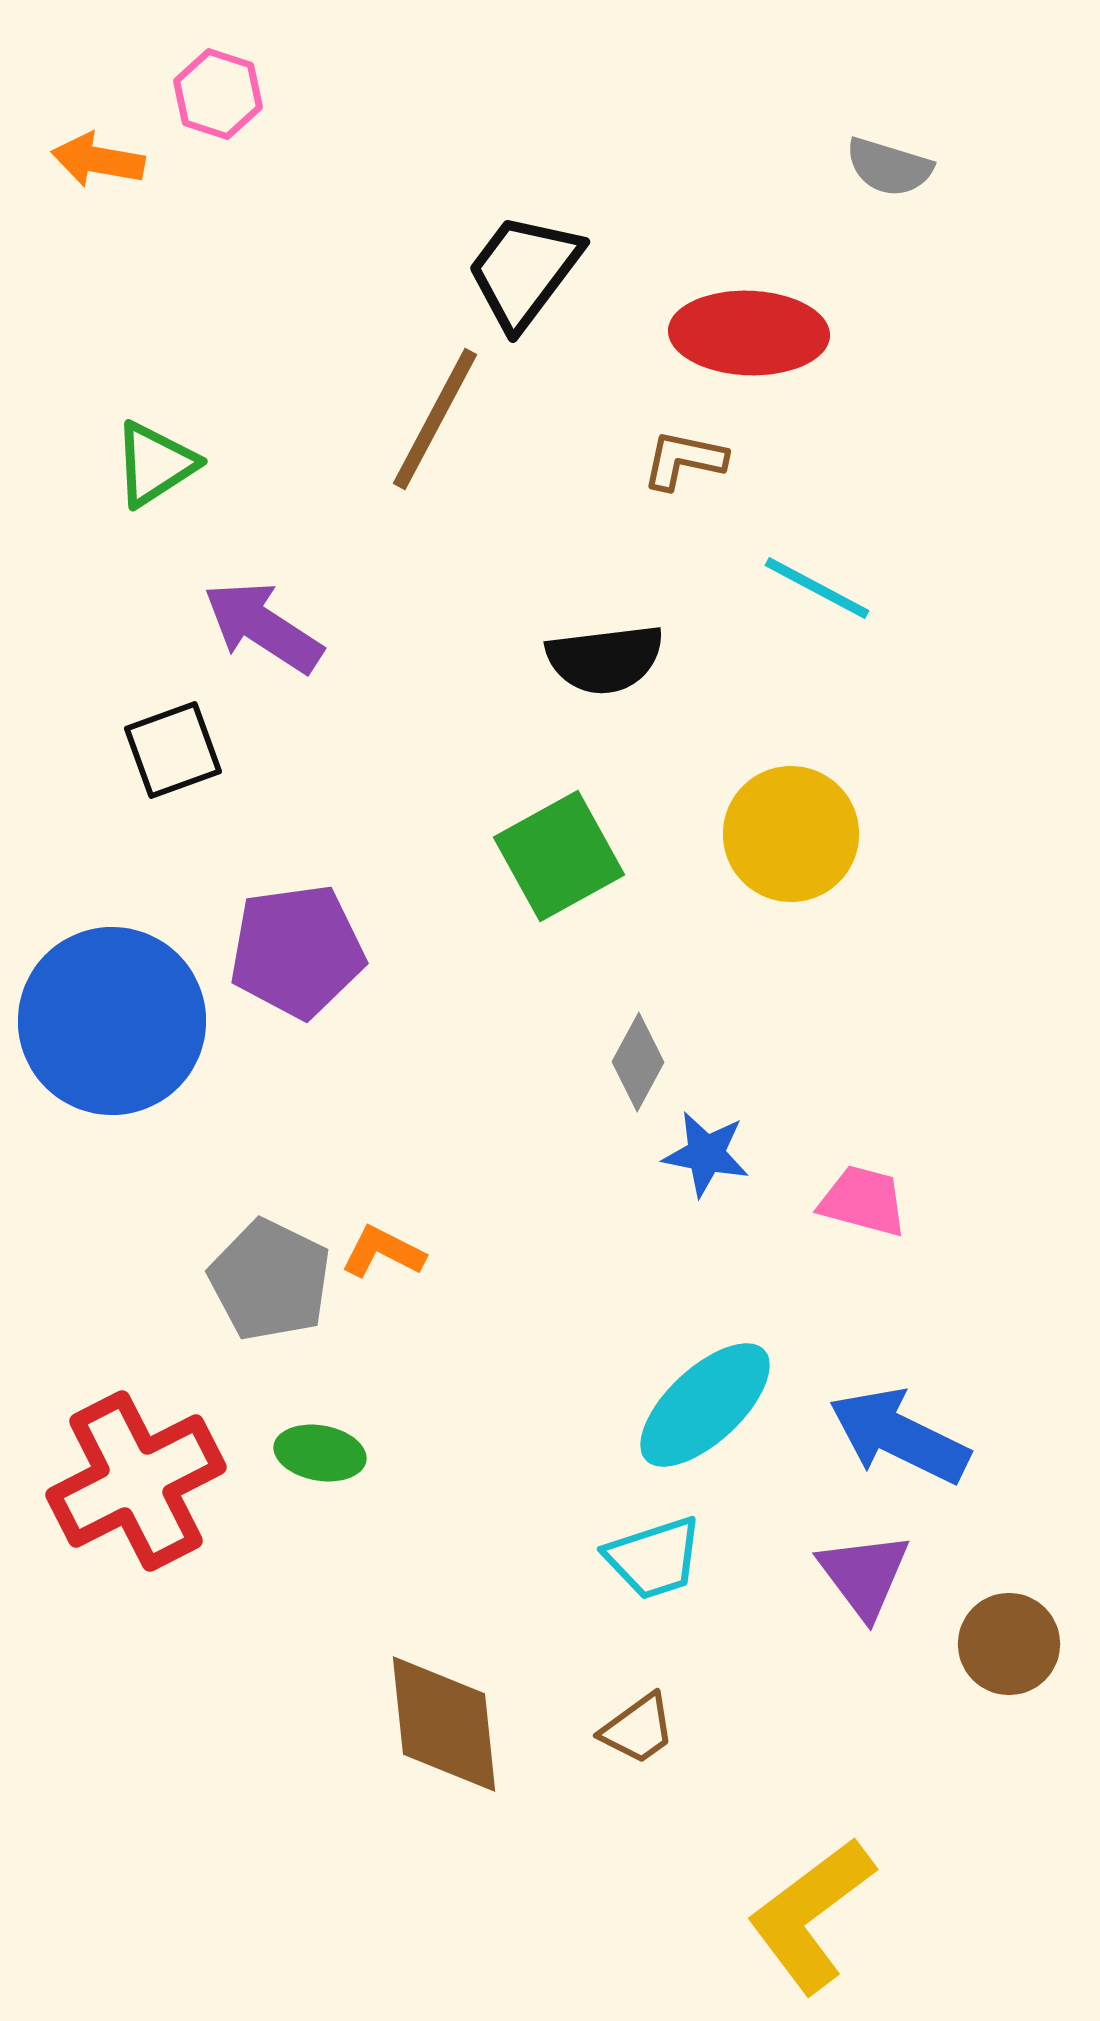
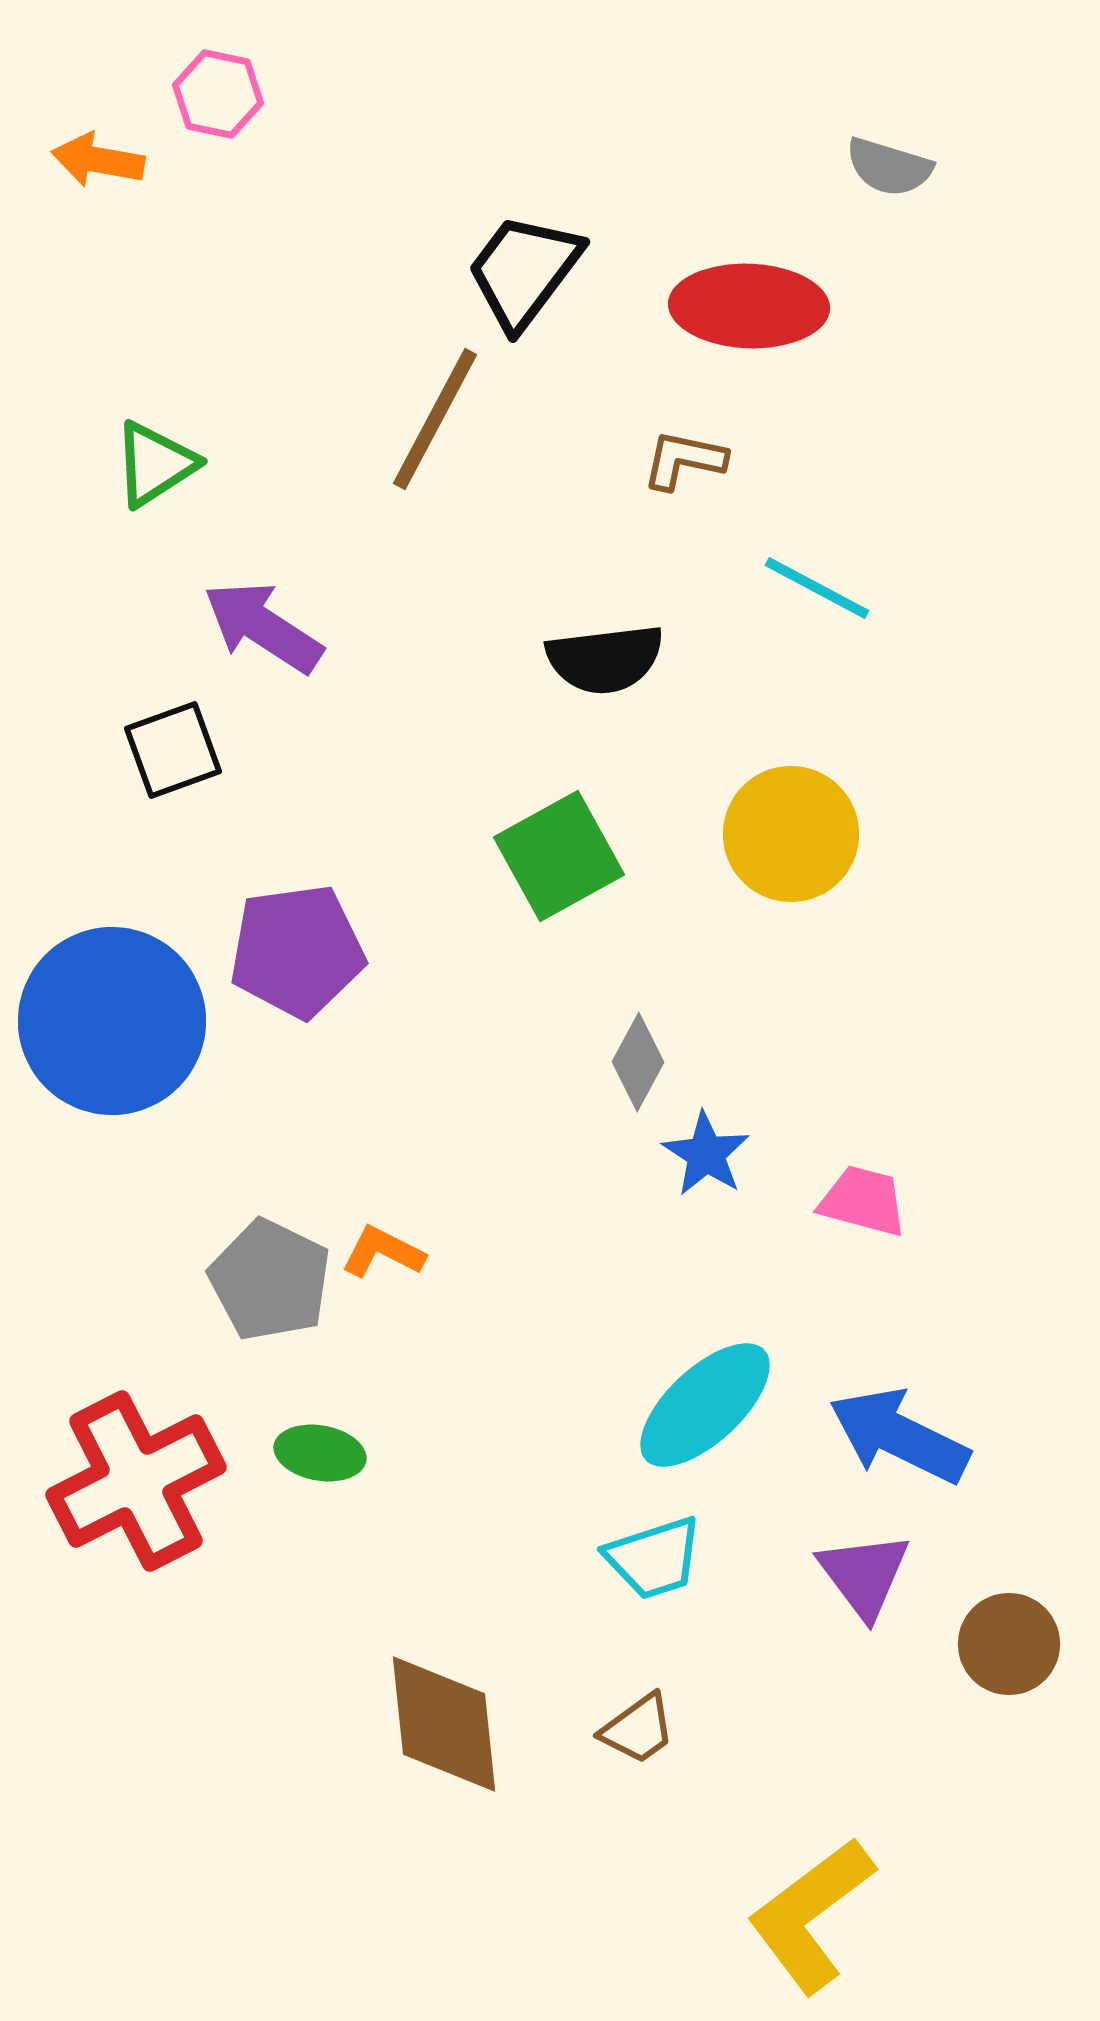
pink hexagon: rotated 6 degrees counterclockwise
red ellipse: moved 27 px up
blue star: rotated 22 degrees clockwise
